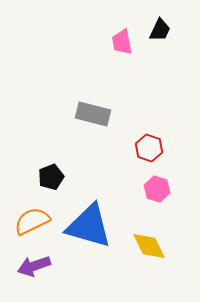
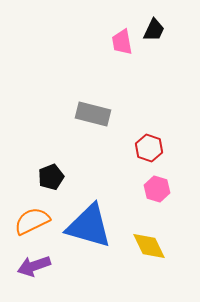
black trapezoid: moved 6 px left
